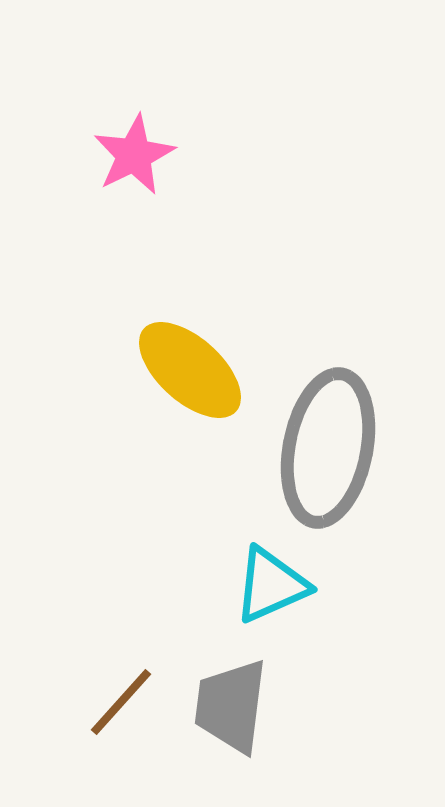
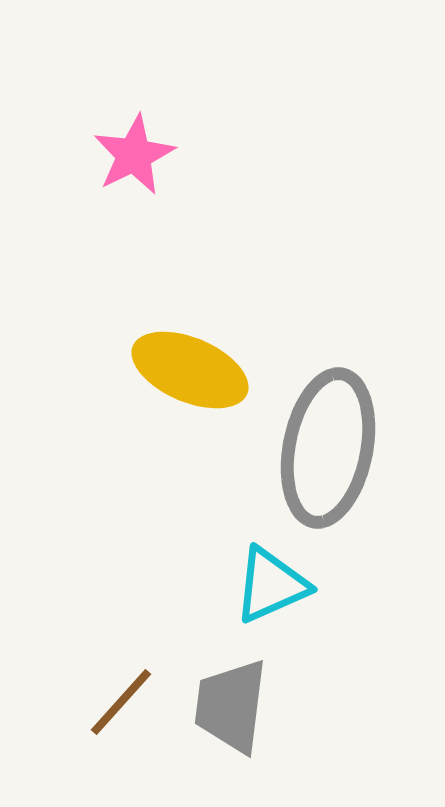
yellow ellipse: rotated 19 degrees counterclockwise
